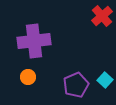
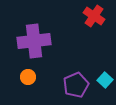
red cross: moved 8 px left; rotated 15 degrees counterclockwise
